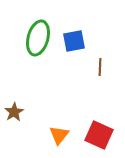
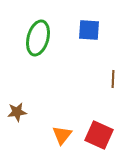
blue square: moved 15 px right, 11 px up; rotated 15 degrees clockwise
brown line: moved 13 px right, 12 px down
brown star: moved 3 px right; rotated 24 degrees clockwise
orange triangle: moved 3 px right
